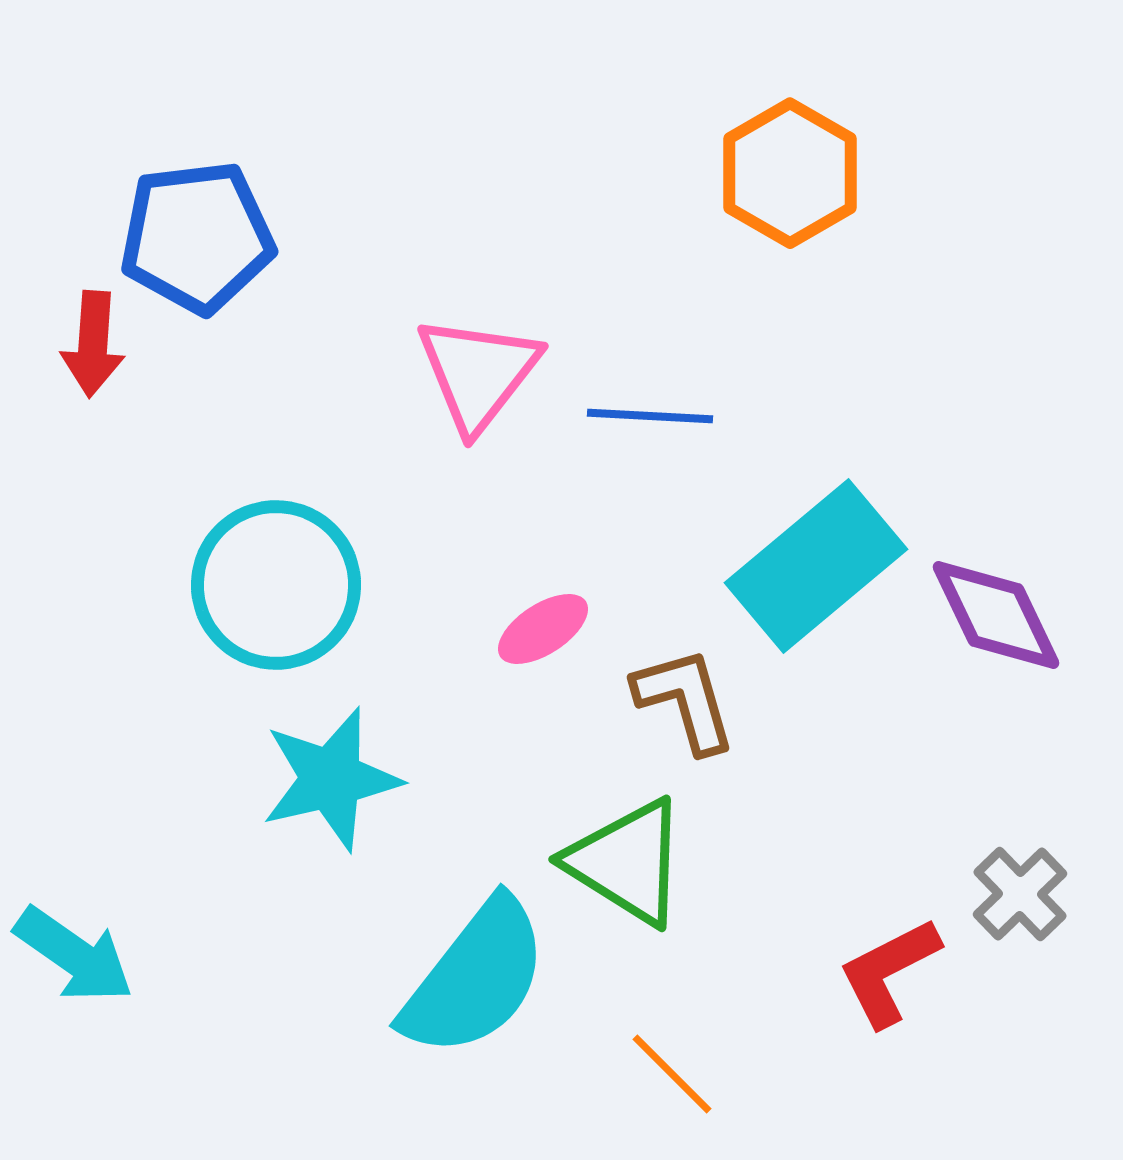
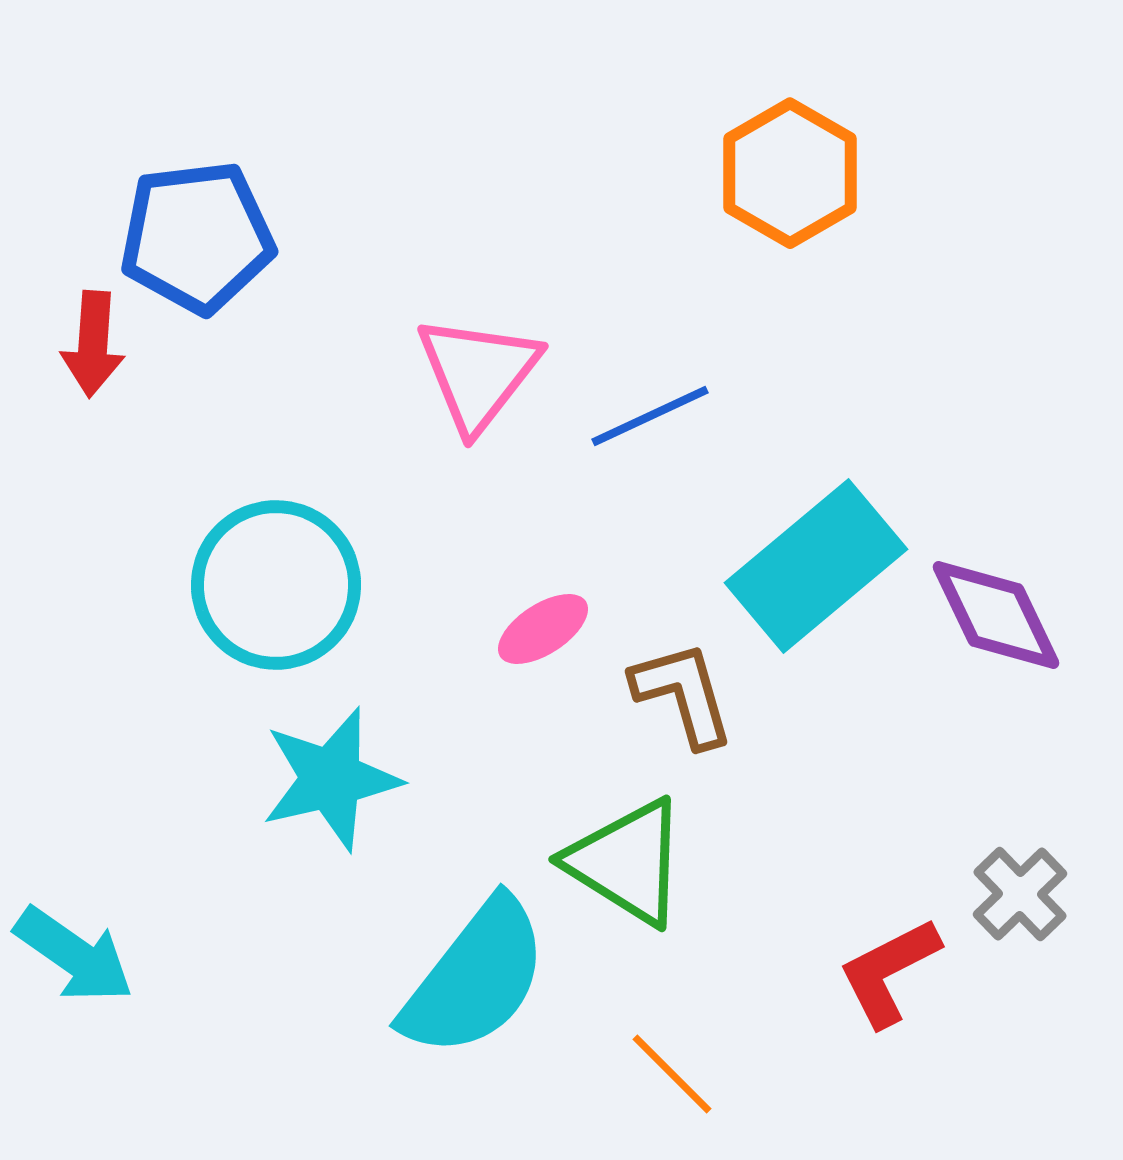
blue line: rotated 28 degrees counterclockwise
brown L-shape: moved 2 px left, 6 px up
